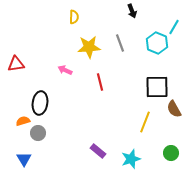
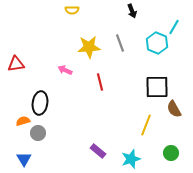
yellow semicircle: moved 2 px left, 7 px up; rotated 88 degrees clockwise
yellow line: moved 1 px right, 3 px down
